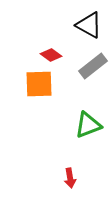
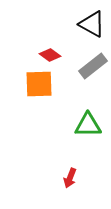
black triangle: moved 3 px right, 1 px up
red diamond: moved 1 px left
green triangle: rotated 20 degrees clockwise
red arrow: rotated 30 degrees clockwise
